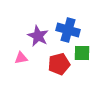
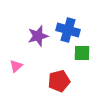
purple star: rotated 30 degrees clockwise
pink triangle: moved 5 px left, 8 px down; rotated 32 degrees counterclockwise
red pentagon: moved 17 px down
